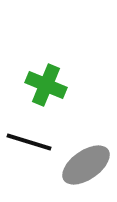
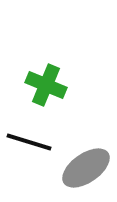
gray ellipse: moved 3 px down
